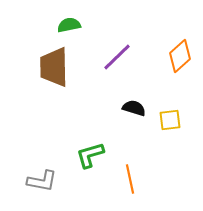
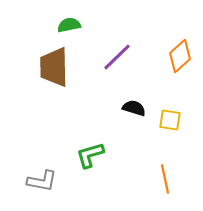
yellow square: rotated 15 degrees clockwise
orange line: moved 35 px right
